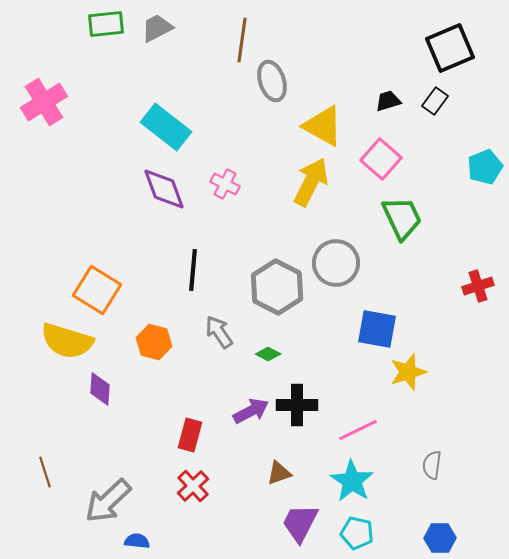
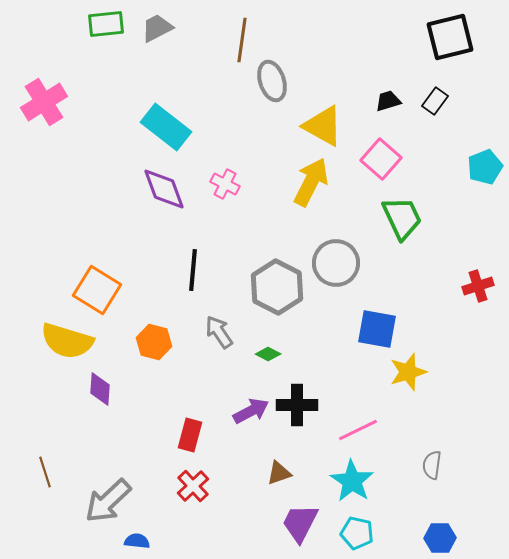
black square at (450, 48): moved 11 px up; rotated 9 degrees clockwise
